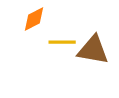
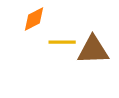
brown triangle: rotated 12 degrees counterclockwise
